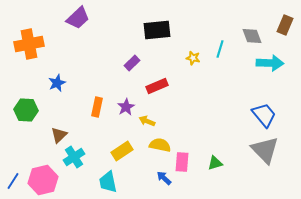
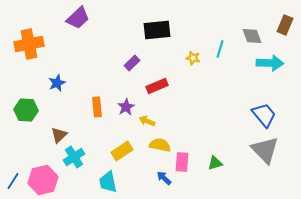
orange rectangle: rotated 18 degrees counterclockwise
